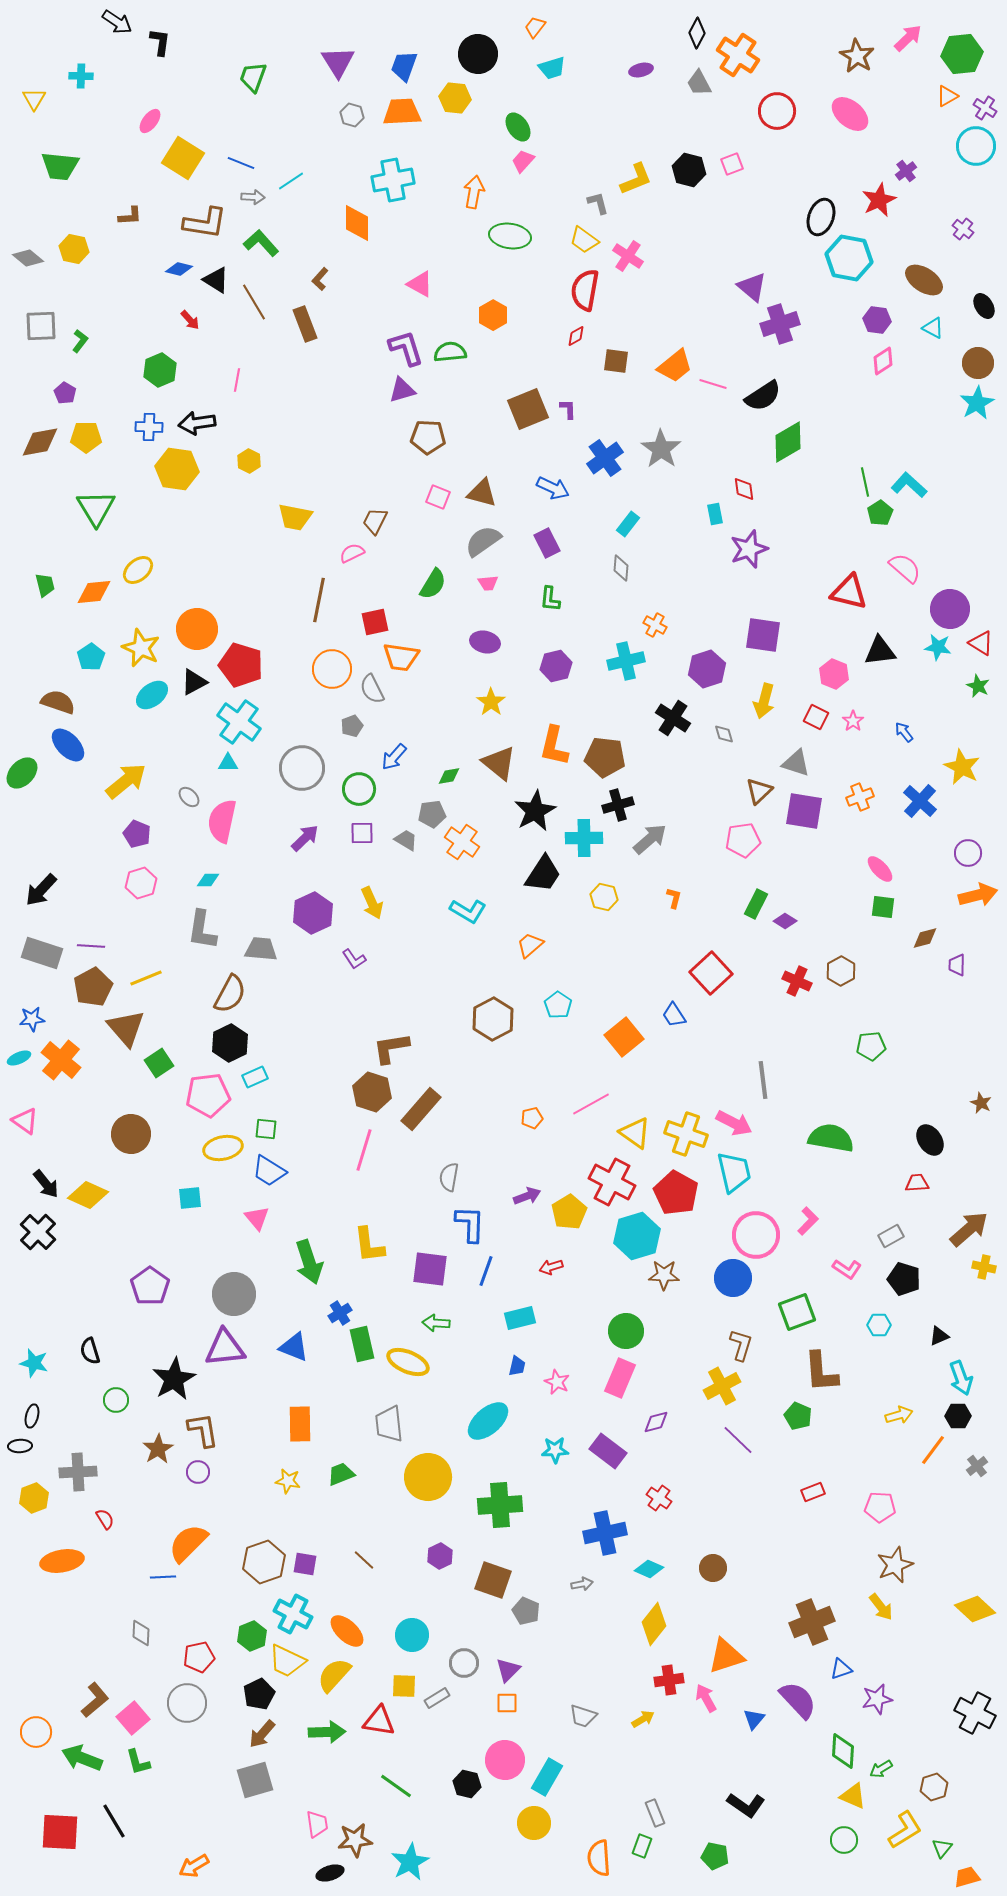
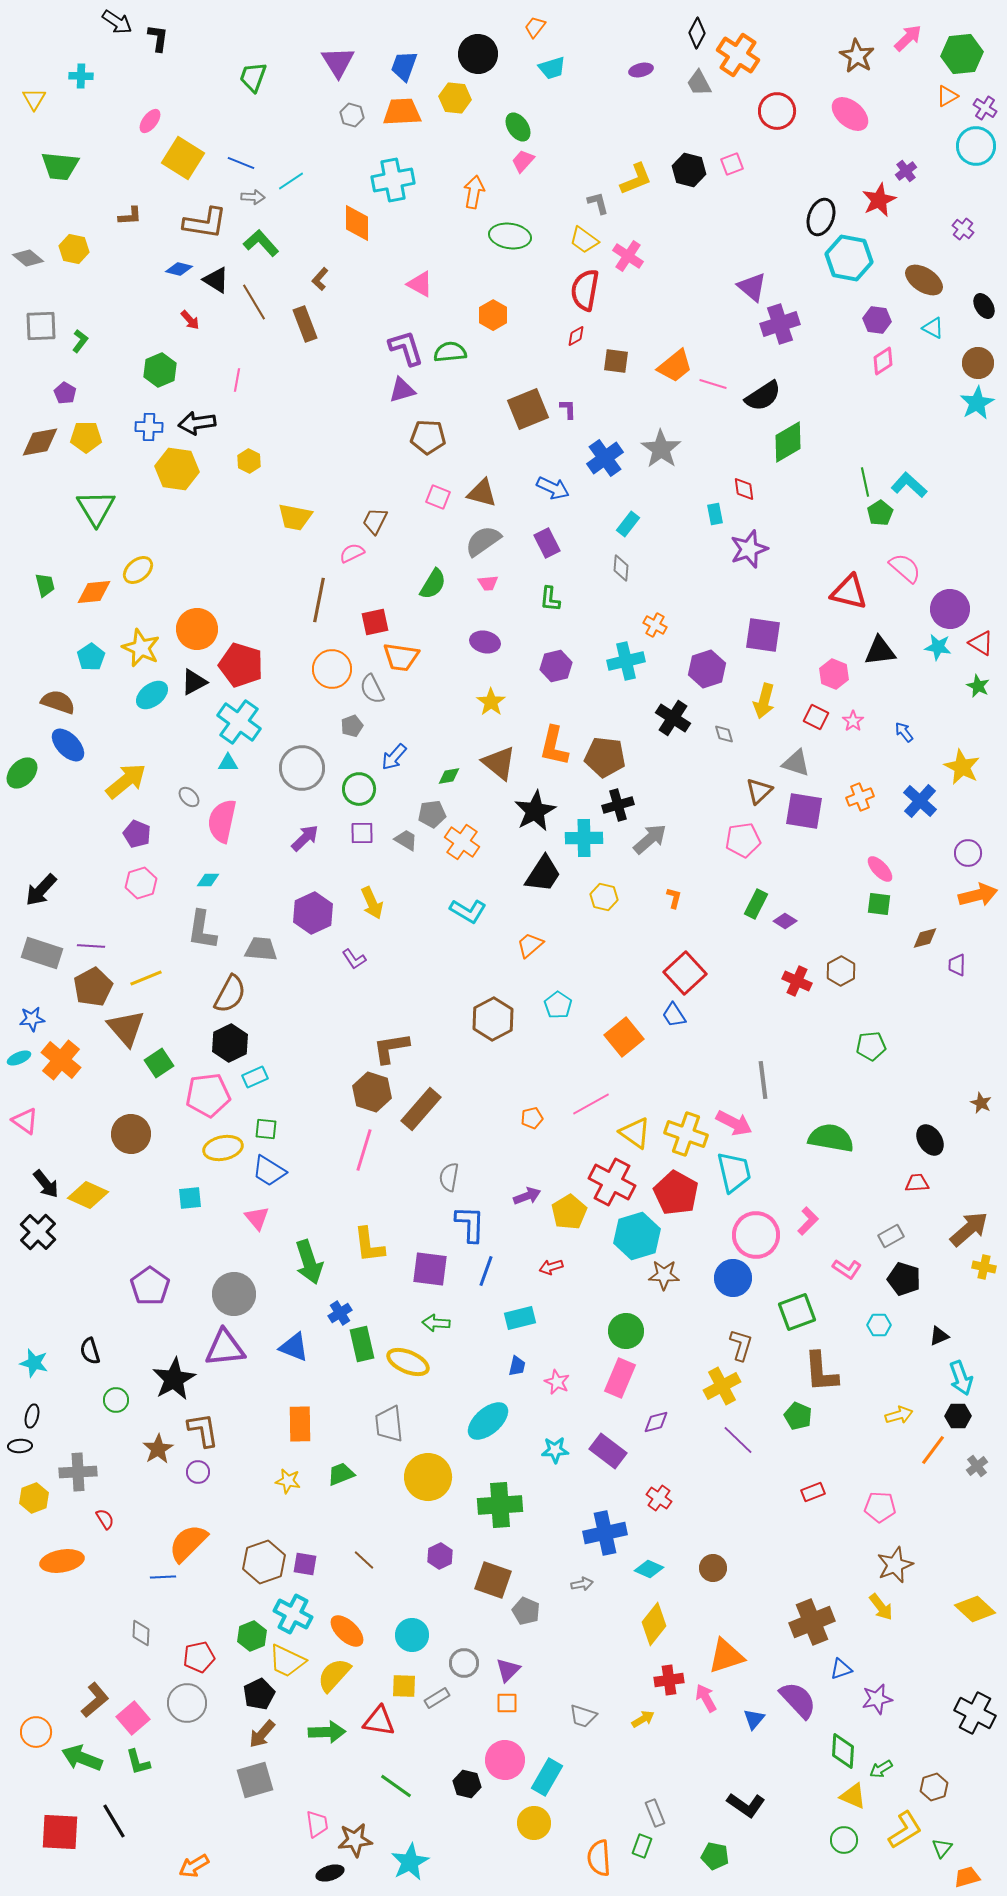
black L-shape at (160, 42): moved 2 px left, 4 px up
green square at (883, 907): moved 4 px left, 3 px up
red square at (711, 973): moved 26 px left
